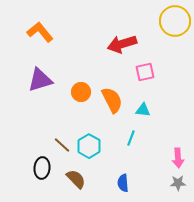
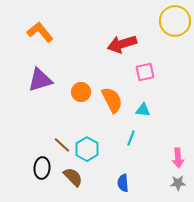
cyan hexagon: moved 2 px left, 3 px down
brown semicircle: moved 3 px left, 2 px up
